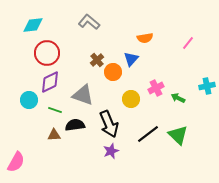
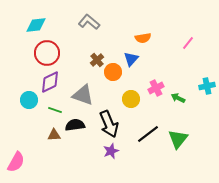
cyan diamond: moved 3 px right
orange semicircle: moved 2 px left
green triangle: moved 4 px down; rotated 25 degrees clockwise
